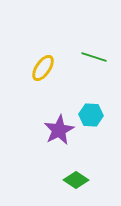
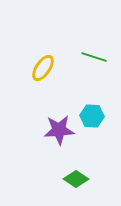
cyan hexagon: moved 1 px right, 1 px down
purple star: rotated 24 degrees clockwise
green diamond: moved 1 px up
